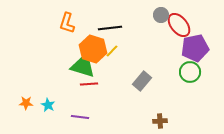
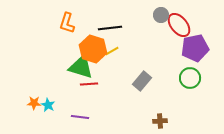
yellow line: rotated 16 degrees clockwise
green triangle: moved 2 px left, 1 px down
green circle: moved 6 px down
orange star: moved 8 px right
